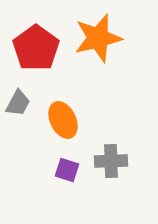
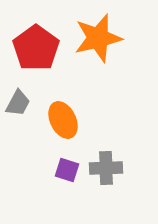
gray cross: moved 5 px left, 7 px down
